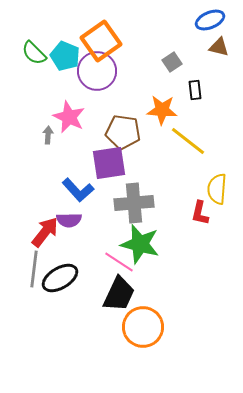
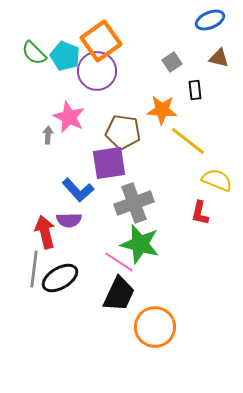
brown triangle: moved 11 px down
yellow semicircle: moved 9 px up; rotated 108 degrees clockwise
gray cross: rotated 15 degrees counterclockwise
red arrow: rotated 52 degrees counterclockwise
orange circle: moved 12 px right
